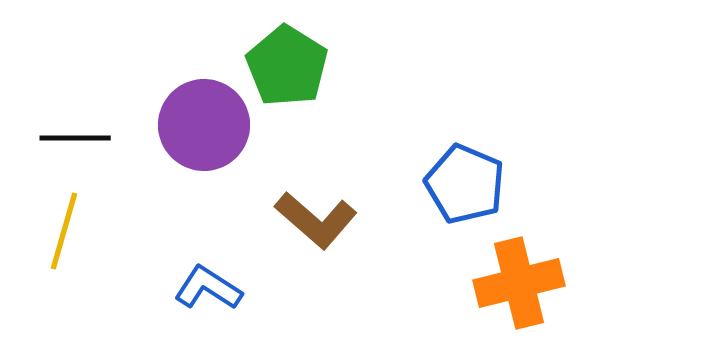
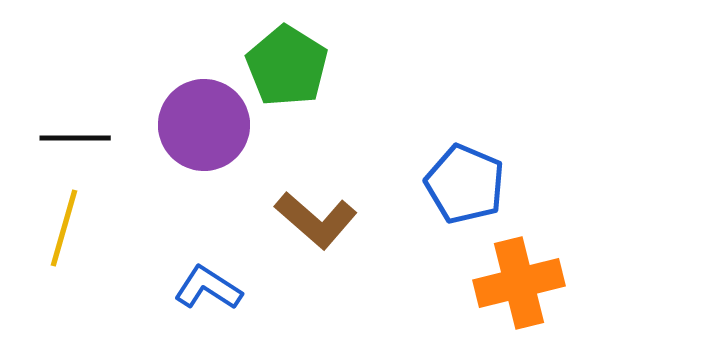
yellow line: moved 3 px up
